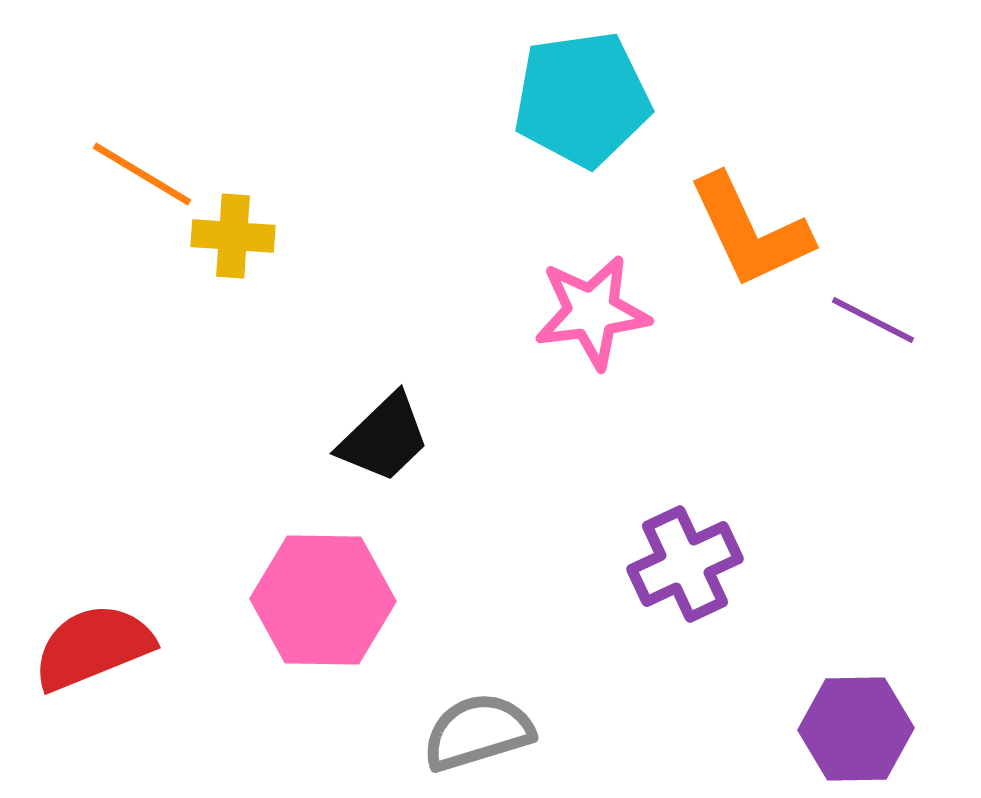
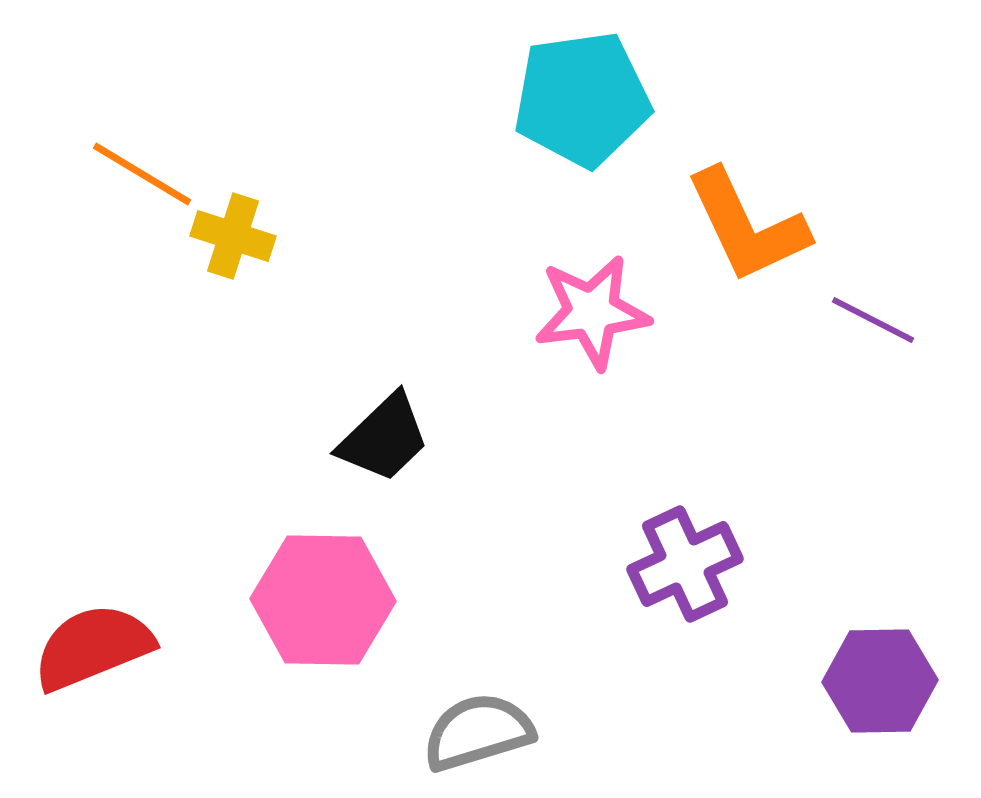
orange L-shape: moved 3 px left, 5 px up
yellow cross: rotated 14 degrees clockwise
purple hexagon: moved 24 px right, 48 px up
